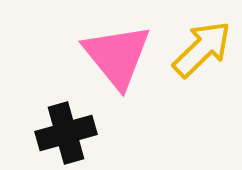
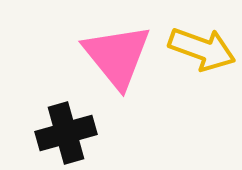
yellow arrow: rotated 64 degrees clockwise
